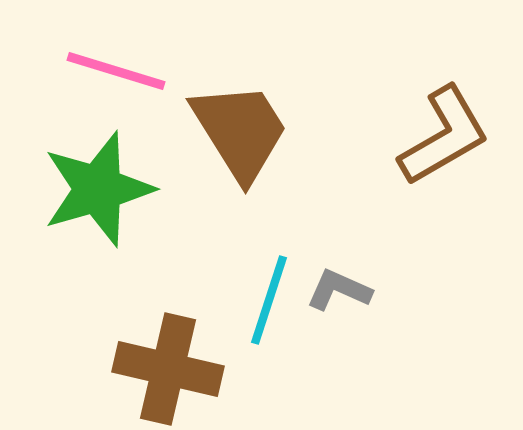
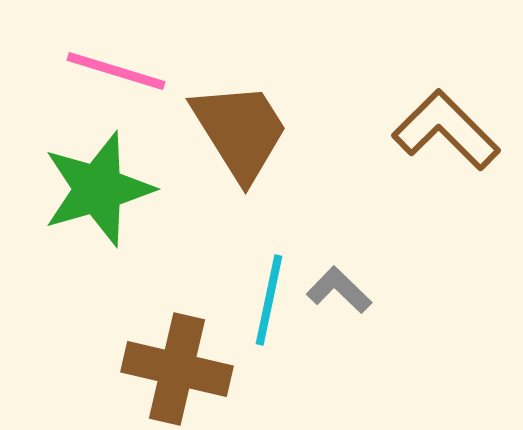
brown L-shape: moved 2 px right, 6 px up; rotated 105 degrees counterclockwise
gray L-shape: rotated 20 degrees clockwise
cyan line: rotated 6 degrees counterclockwise
brown cross: moved 9 px right
